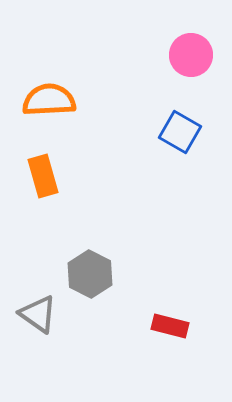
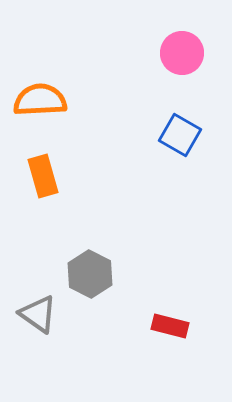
pink circle: moved 9 px left, 2 px up
orange semicircle: moved 9 px left
blue square: moved 3 px down
